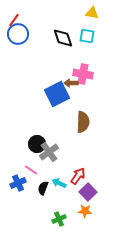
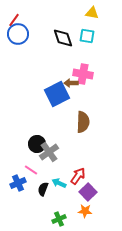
black semicircle: moved 1 px down
